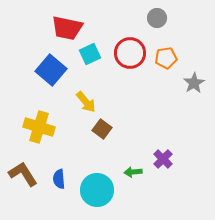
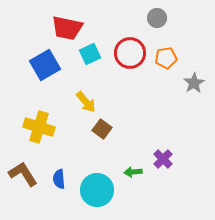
blue square: moved 6 px left, 5 px up; rotated 20 degrees clockwise
